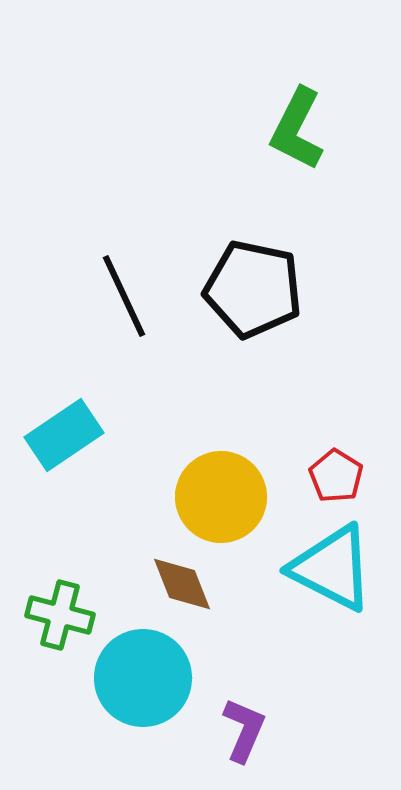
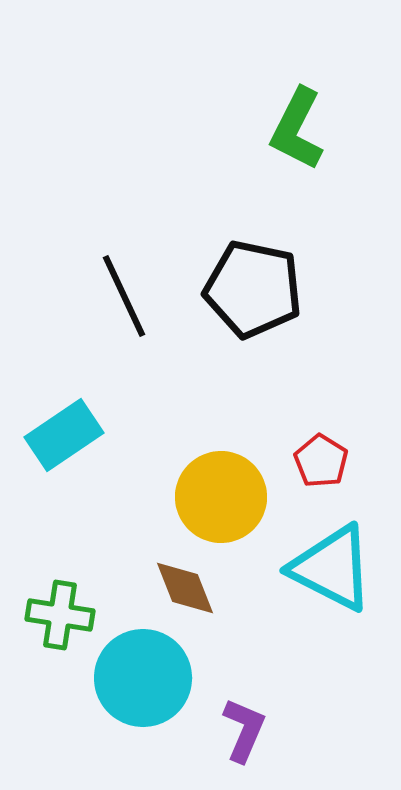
red pentagon: moved 15 px left, 15 px up
brown diamond: moved 3 px right, 4 px down
green cross: rotated 6 degrees counterclockwise
